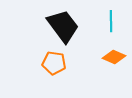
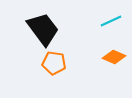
cyan line: rotated 65 degrees clockwise
black trapezoid: moved 20 px left, 3 px down
